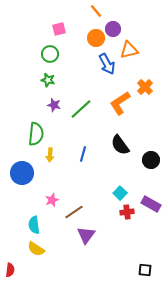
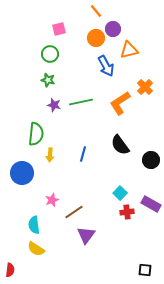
blue arrow: moved 1 px left, 2 px down
green line: moved 7 px up; rotated 30 degrees clockwise
